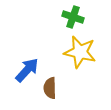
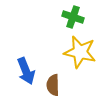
blue arrow: moved 1 px left, 1 px down; rotated 116 degrees clockwise
brown semicircle: moved 3 px right, 3 px up
